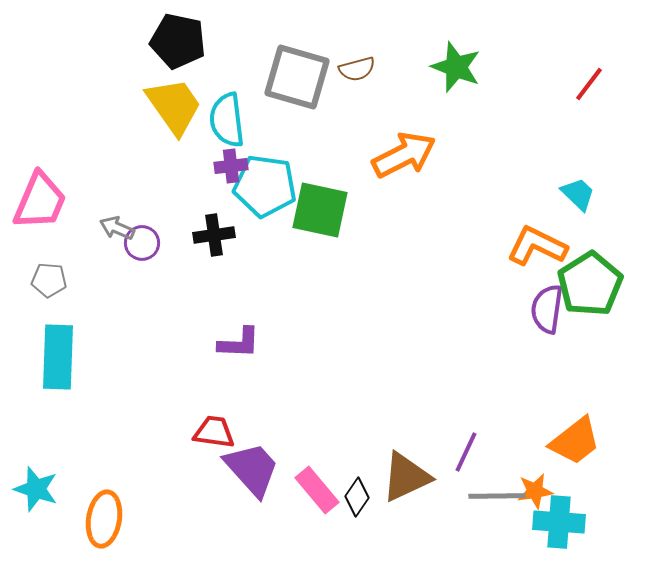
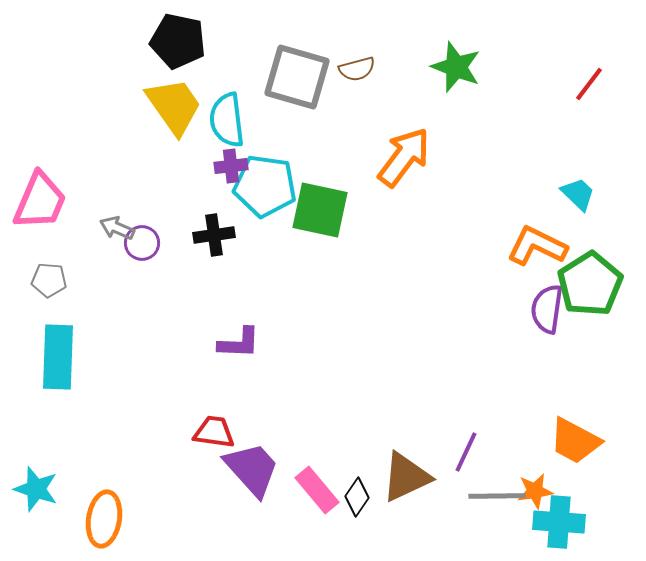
orange arrow: moved 2 px down; rotated 26 degrees counterclockwise
orange trapezoid: rotated 66 degrees clockwise
